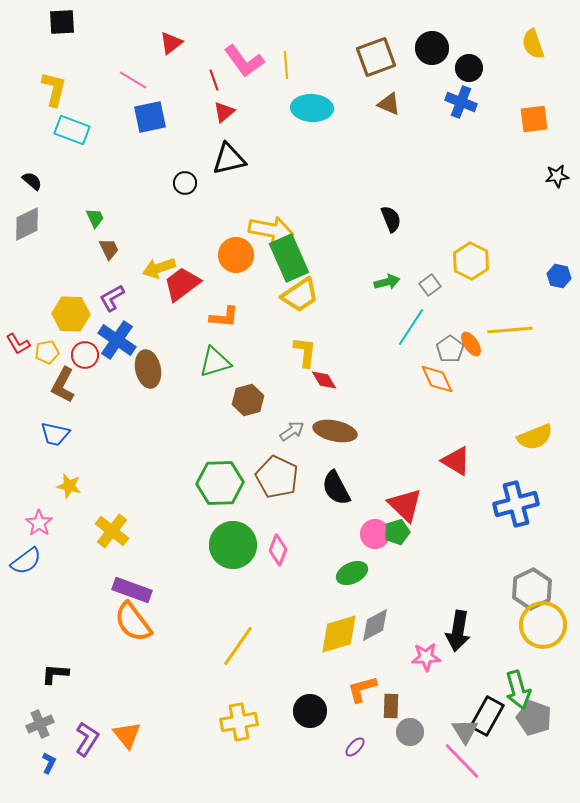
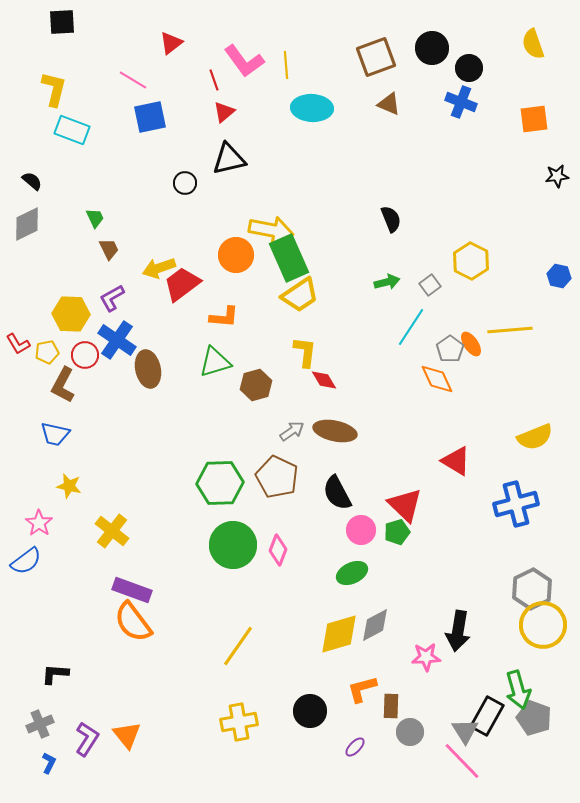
brown hexagon at (248, 400): moved 8 px right, 15 px up
black semicircle at (336, 488): moved 1 px right, 5 px down
pink circle at (375, 534): moved 14 px left, 4 px up
